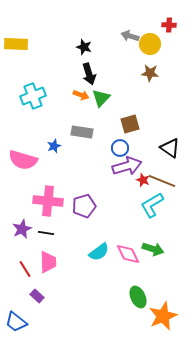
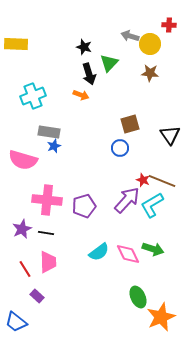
green triangle: moved 8 px right, 35 px up
gray rectangle: moved 33 px left
black triangle: moved 13 px up; rotated 20 degrees clockwise
purple arrow: moved 34 px down; rotated 32 degrees counterclockwise
pink cross: moved 1 px left, 1 px up
orange star: moved 2 px left, 1 px down
